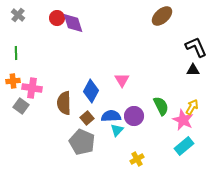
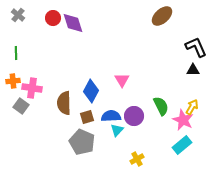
red circle: moved 4 px left
brown square: moved 1 px up; rotated 24 degrees clockwise
cyan rectangle: moved 2 px left, 1 px up
